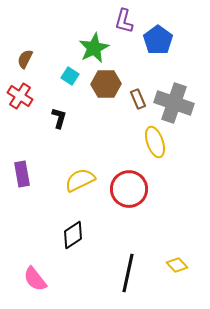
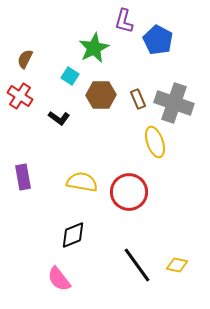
blue pentagon: rotated 8 degrees counterclockwise
brown hexagon: moved 5 px left, 11 px down
black L-shape: rotated 110 degrees clockwise
purple rectangle: moved 1 px right, 3 px down
yellow semicircle: moved 2 px right, 2 px down; rotated 36 degrees clockwise
red circle: moved 3 px down
black diamond: rotated 12 degrees clockwise
yellow diamond: rotated 35 degrees counterclockwise
black line: moved 9 px right, 8 px up; rotated 48 degrees counterclockwise
pink semicircle: moved 24 px right
